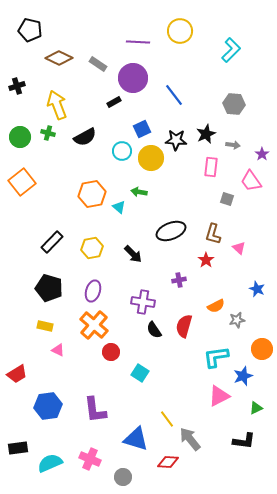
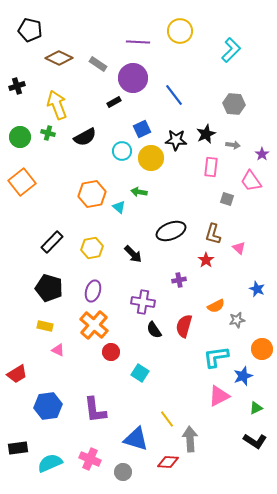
gray arrow at (190, 439): rotated 35 degrees clockwise
black L-shape at (244, 441): moved 11 px right; rotated 25 degrees clockwise
gray circle at (123, 477): moved 5 px up
